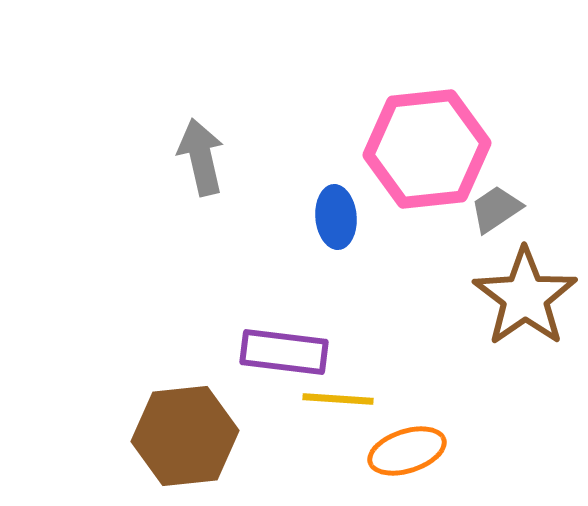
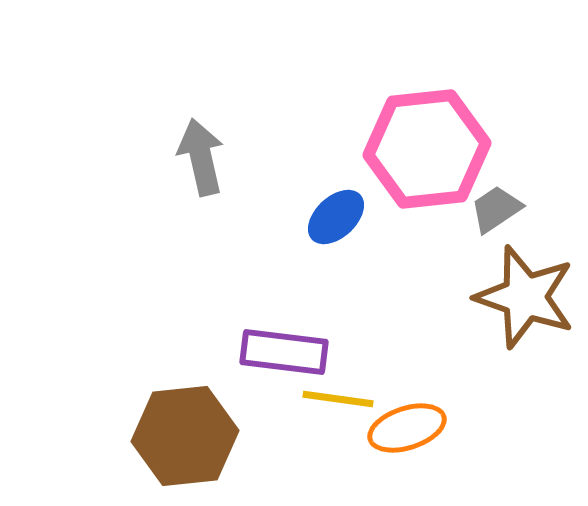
blue ellipse: rotated 52 degrees clockwise
brown star: rotated 18 degrees counterclockwise
yellow line: rotated 4 degrees clockwise
orange ellipse: moved 23 px up
